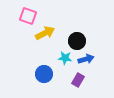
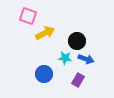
blue arrow: rotated 35 degrees clockwise
